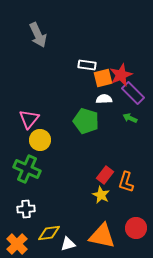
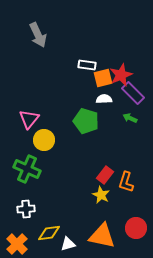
yellow circle: moved 4 px right
